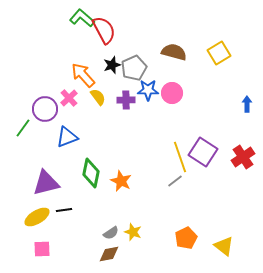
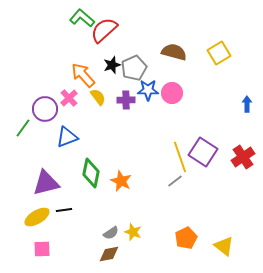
red semicircle: rotated 104 degrees counterclockwise
